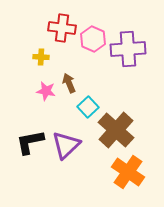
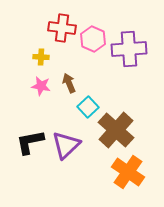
purple cross: moved 1 px right
pink star: moved 5 px left, 5 px up
